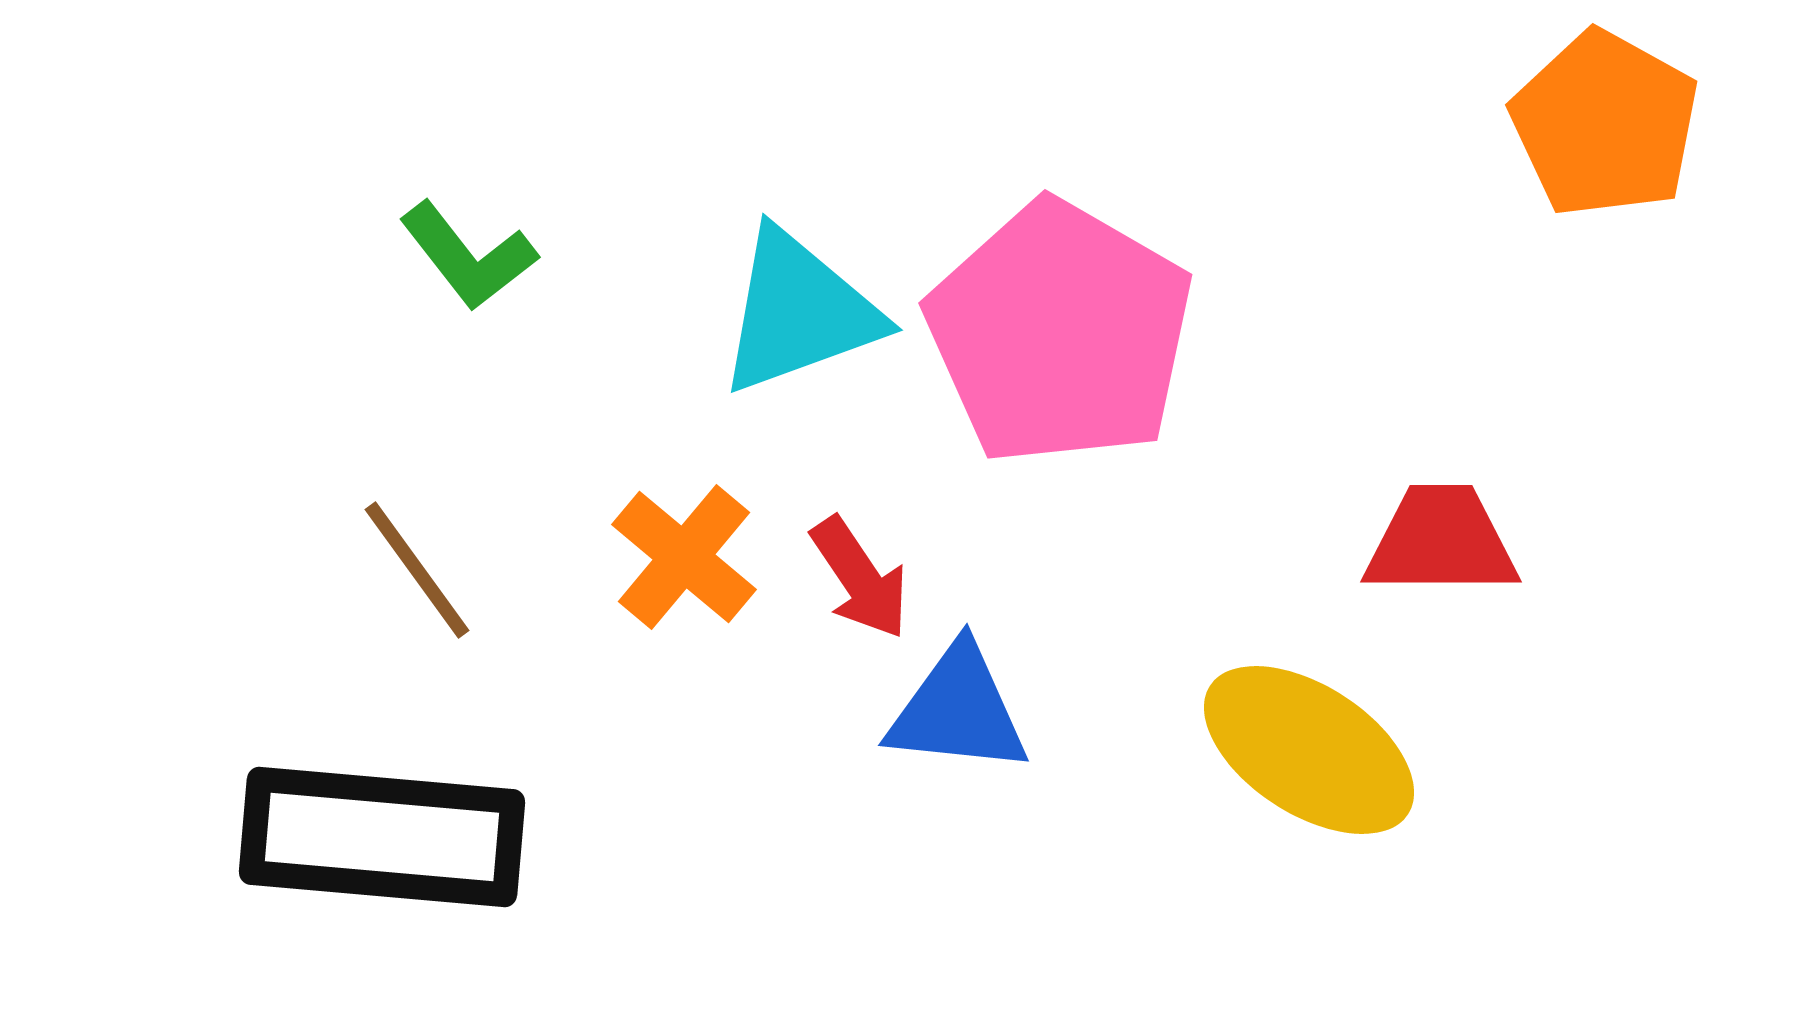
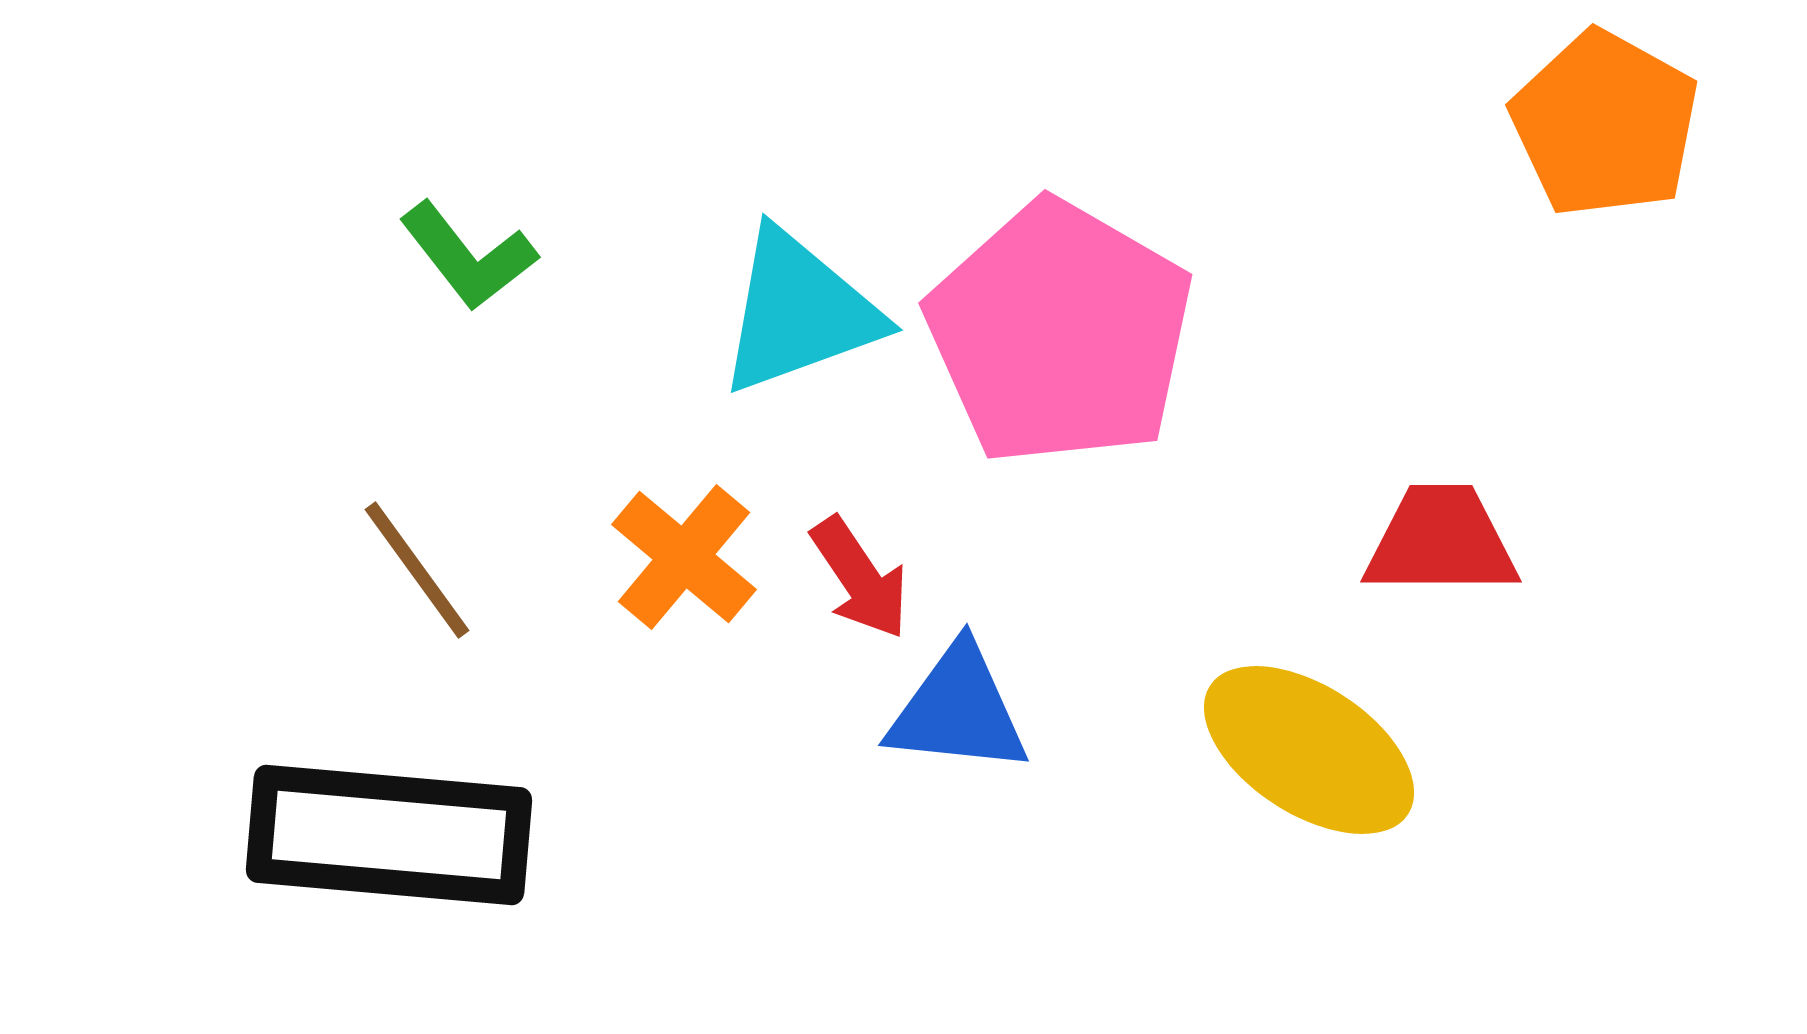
black rectangle: moved 7 px right, 2 px up
